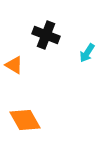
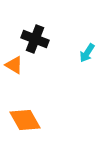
black cross: moved 11 px left, 4 px down
